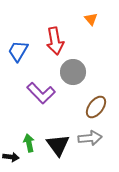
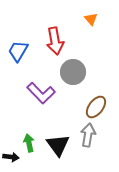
gray arrow: moved 2 px left, 3 px up; rotated 75 degrees counterclockwise
